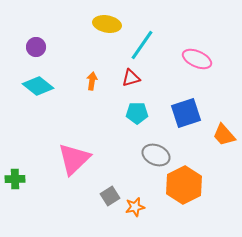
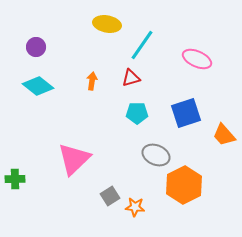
orange star: rotated 18 degrees clockwise
